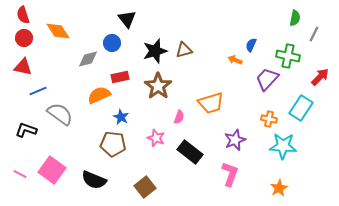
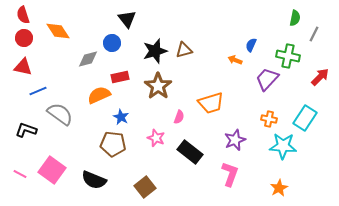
cyan rectangle: moved 4 px right, 10 px down
